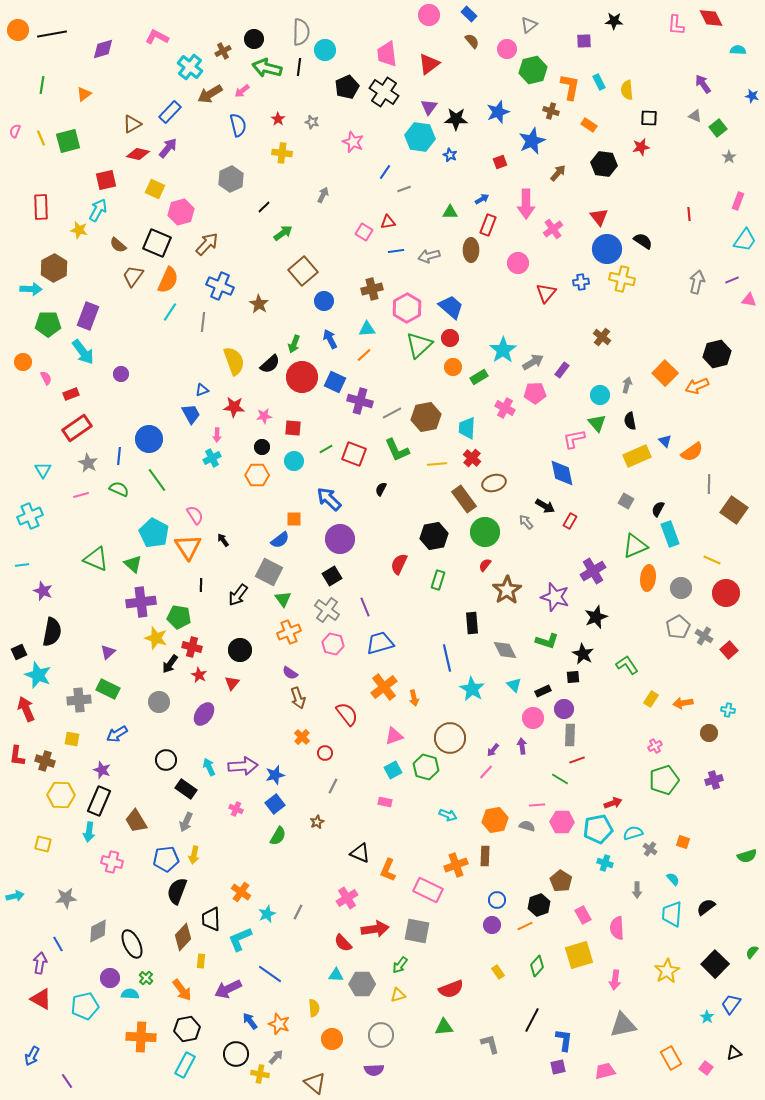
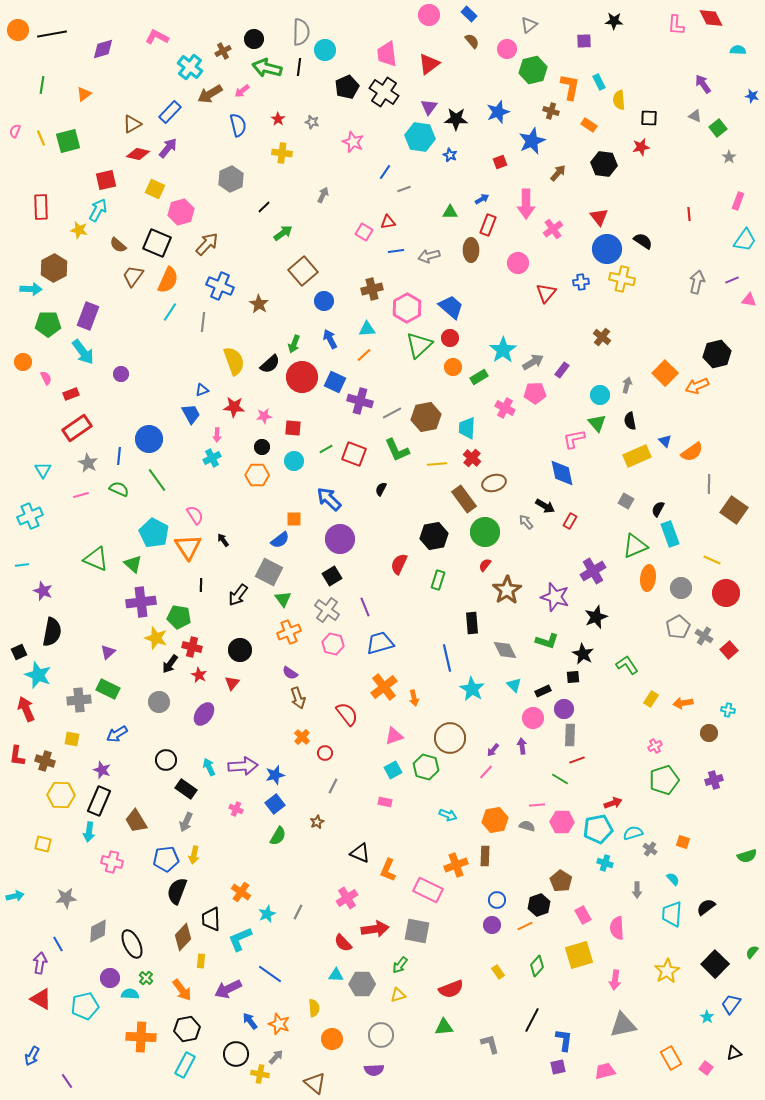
yellow semicircle at (627, 90): moved 8 px left, 10 px down
